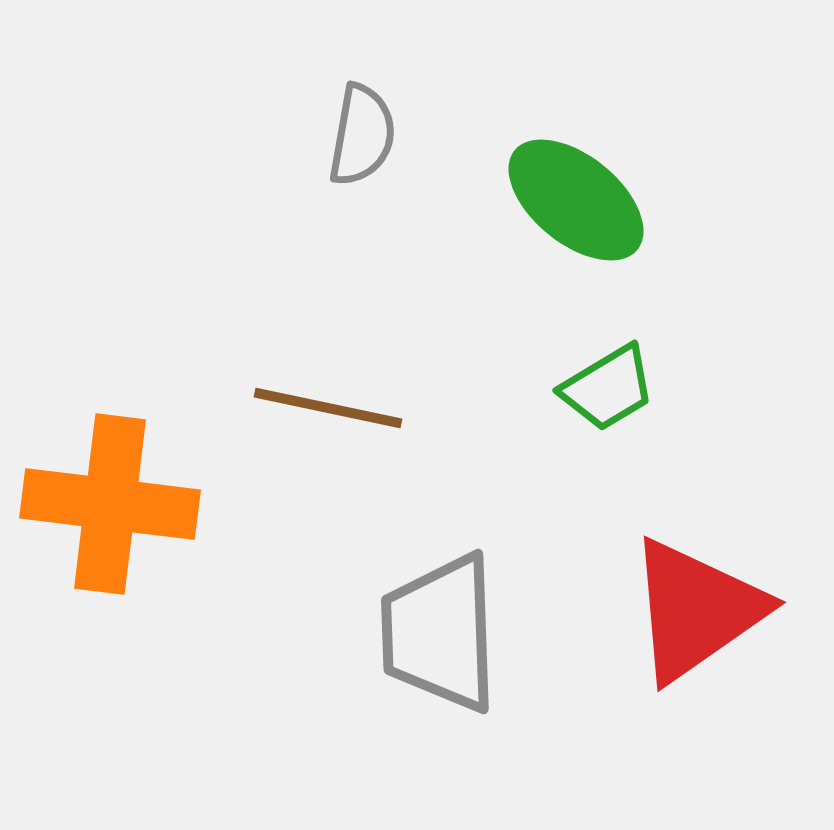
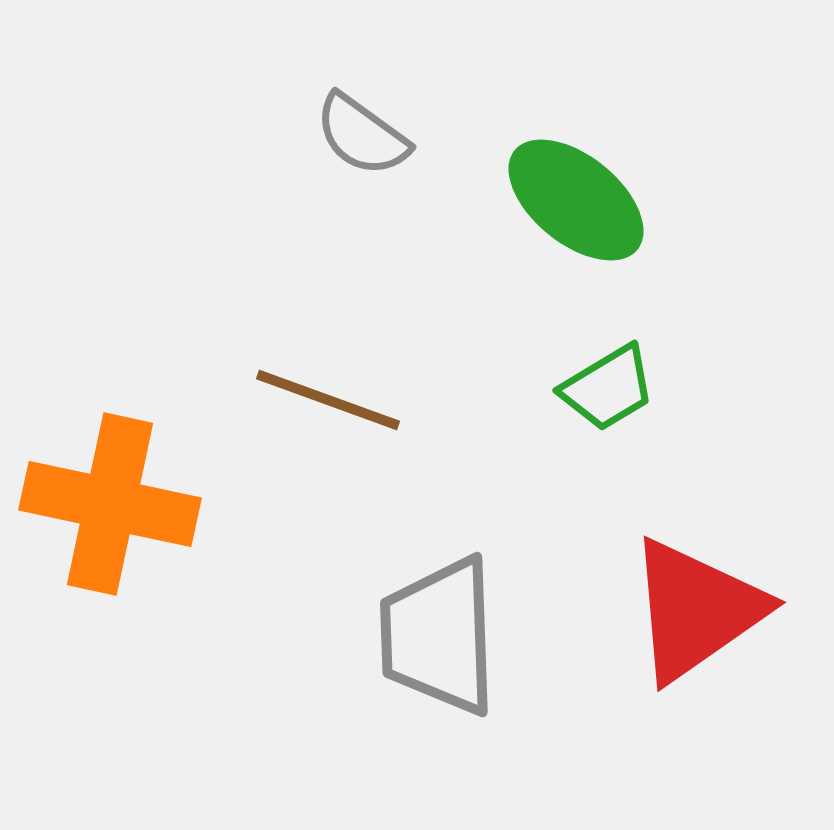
gray semicircle: rotated 116 degrees clockwise
brown line: moved 8 px up; rotated 8 degrees clockwise
orange cross: rotated 5 degrees clockwise
gray trapezoid: moved 1 px left, 3 px down
